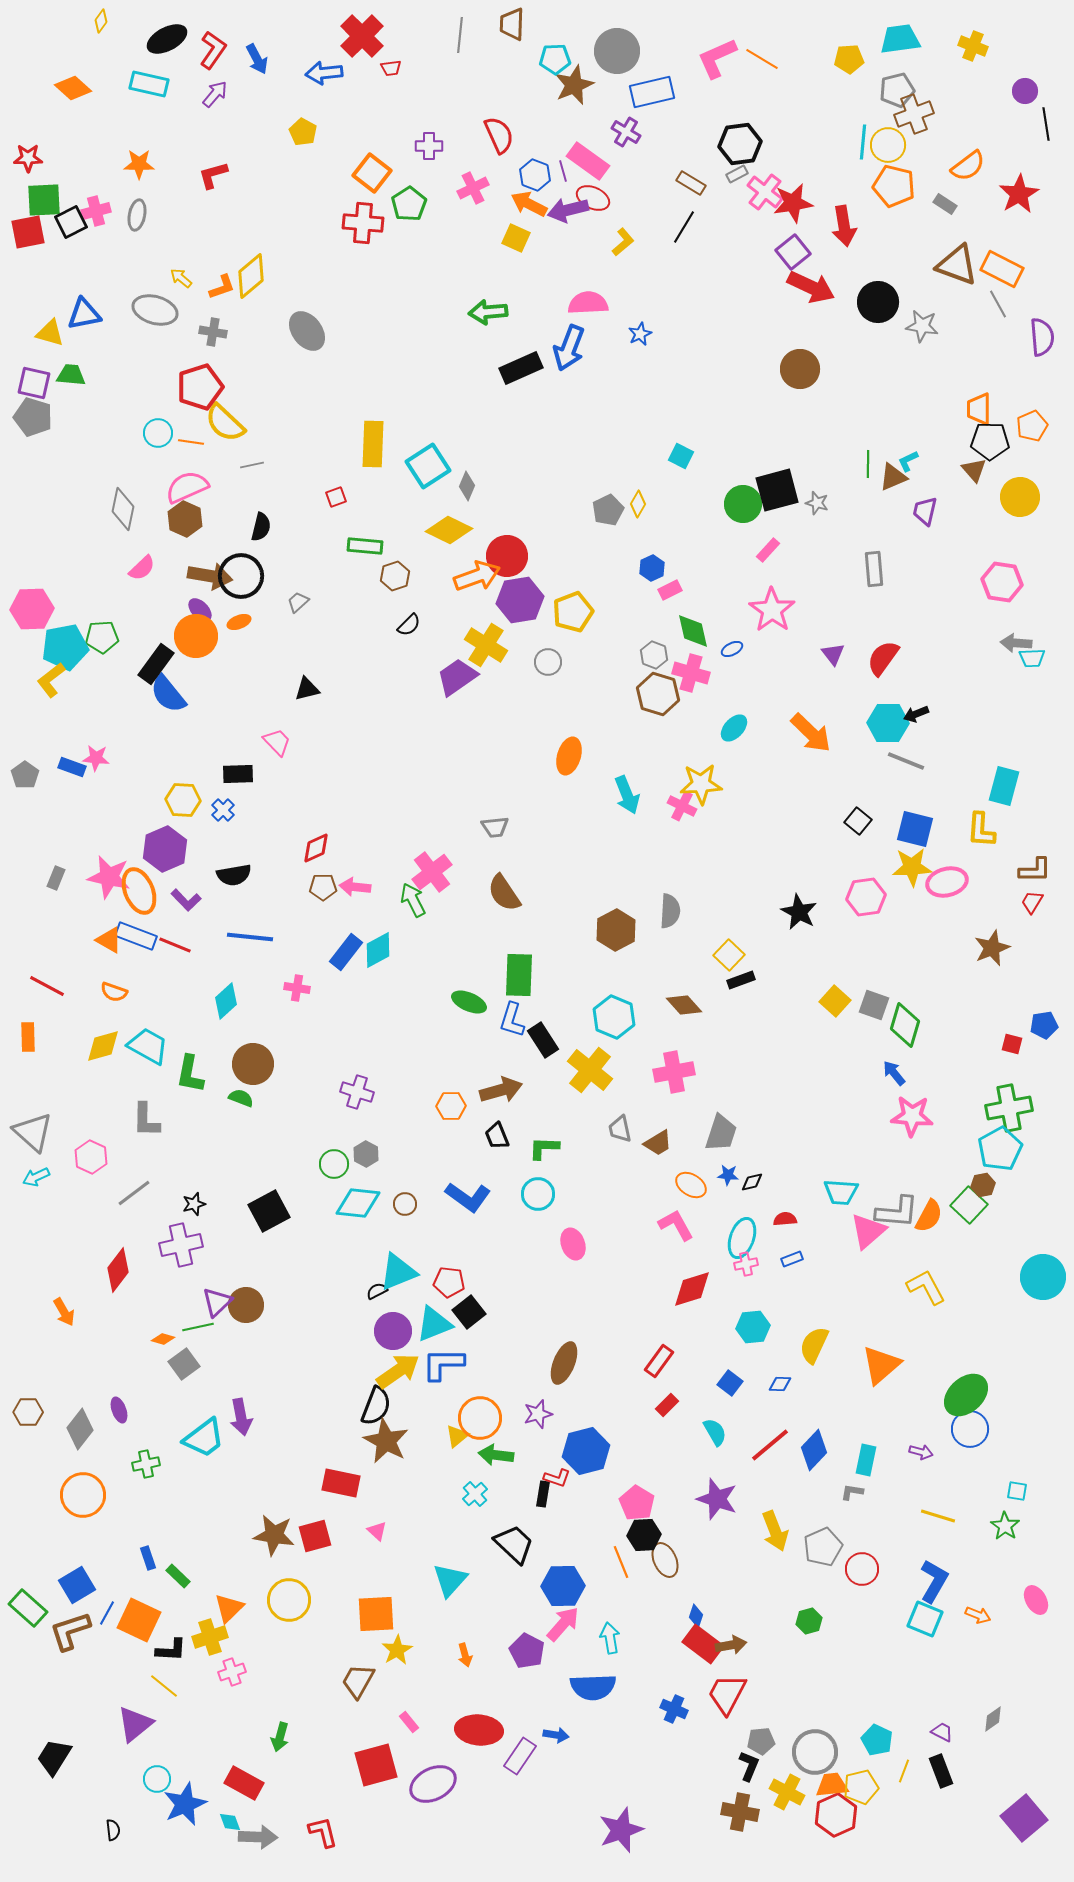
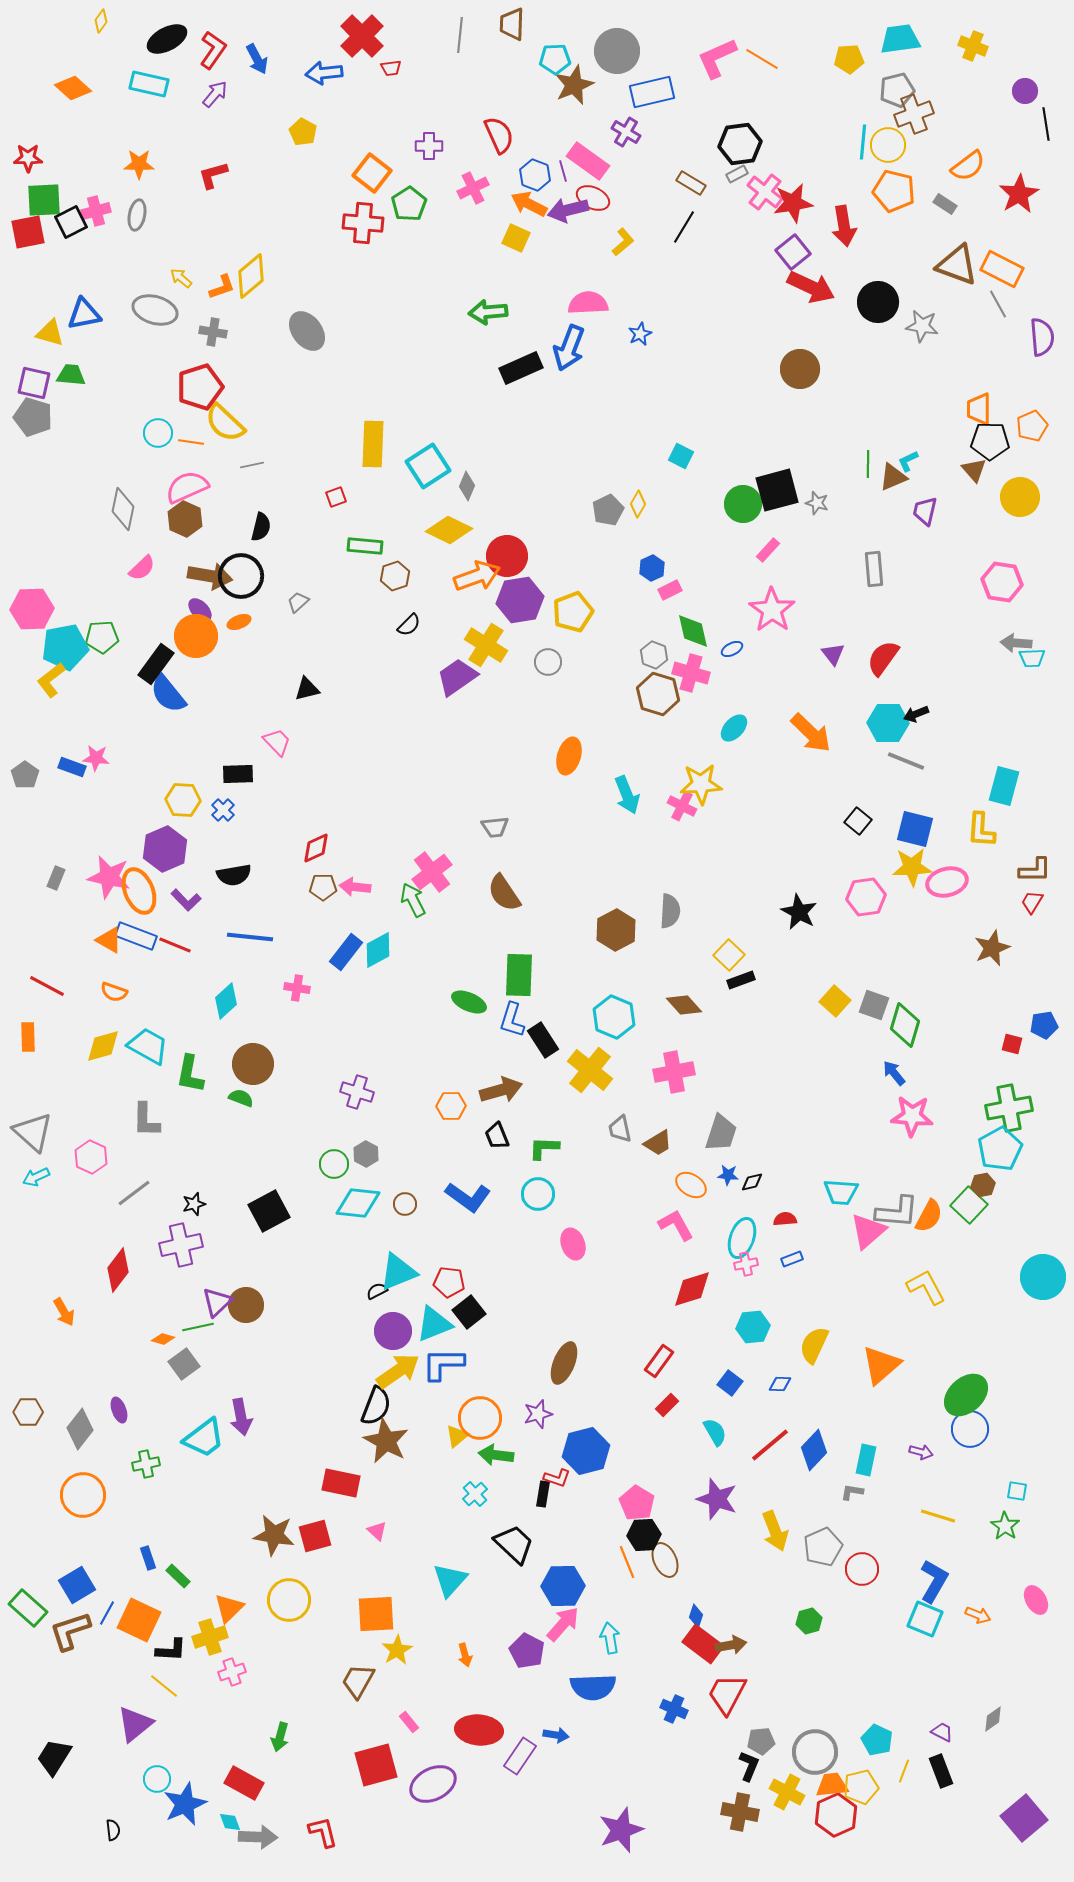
orange pentagon at (894, 186): moved 5 px down
orange line at (621, 1562): moved 6 px right
